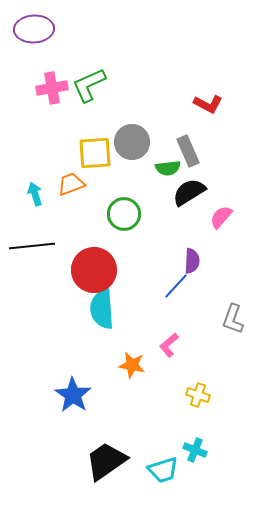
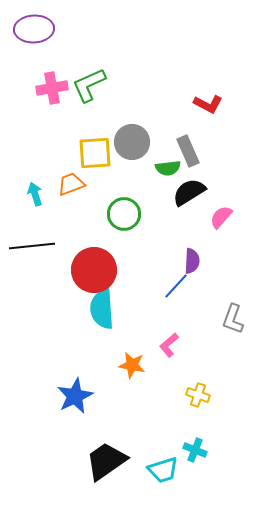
blue star: moved 2 px right, 1 px down; rotated 12 degrees clockwise
